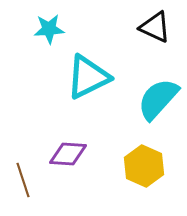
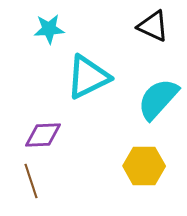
black triangle: moved 2 px left, 1 px up
purple diamond: moved 25 px left, 19 px up; rotated 6 degrees counterclockwise
yellow hexagon: rotated 24 degrees counterclockwise
brown line: moved 8 px right, 1 px down
